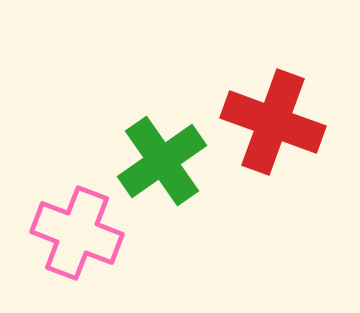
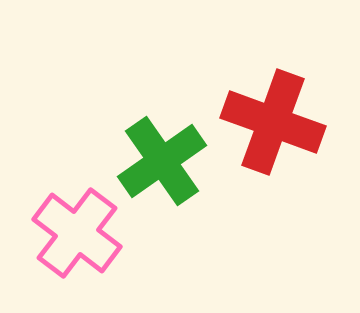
pink cross: rotated 16 degrees clockwise
